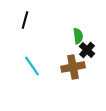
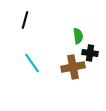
black cross: moved 3 px right, 3 px down; rotated 35 degrees counterclockwise
cyan line: moved 3 px up
